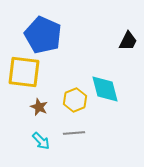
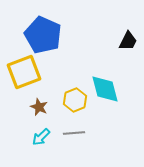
yellow square: rotated 28 degrees counterclockwise
cyan arrow: moved 4 px up; rotated 90 degrees clockwise
